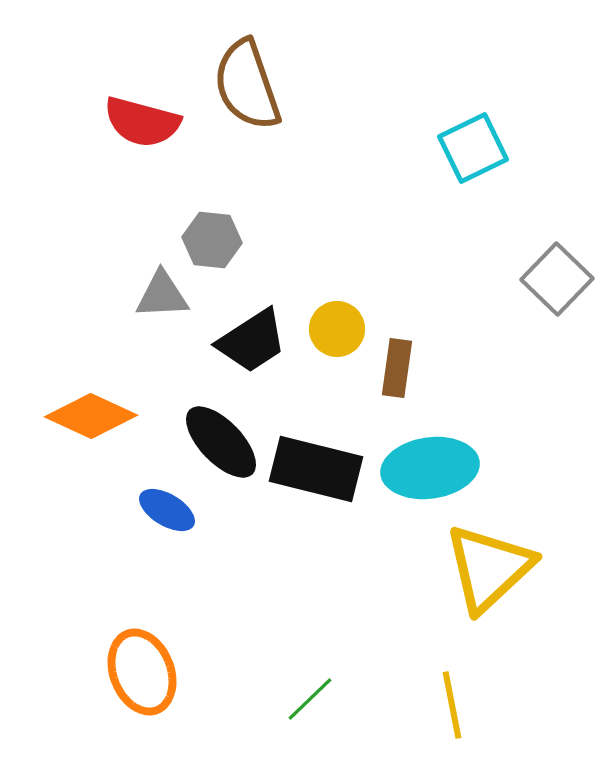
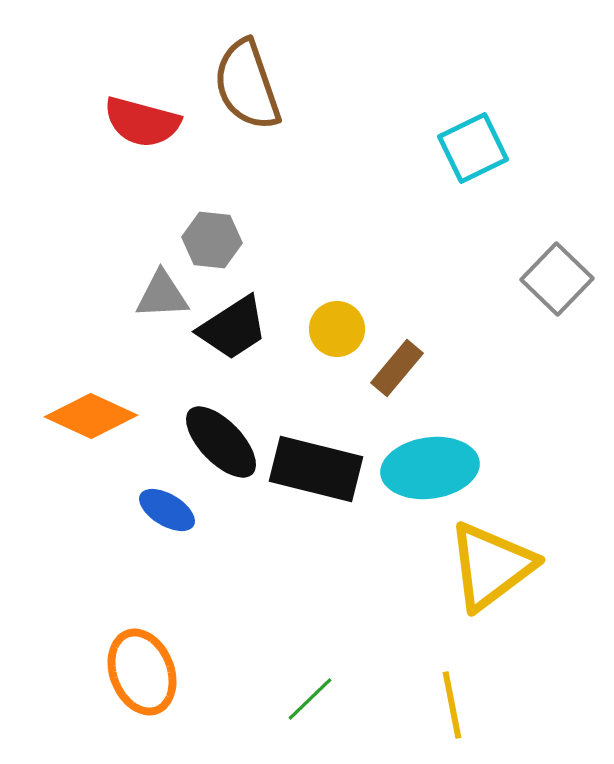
black trapezoid: moved 19 px left, 13 px up
brown rectangle: rotated 32 degrees clockwise
yellow triangle: moved 2 px right, 2 px up; rotated 6 degrees clockwise
